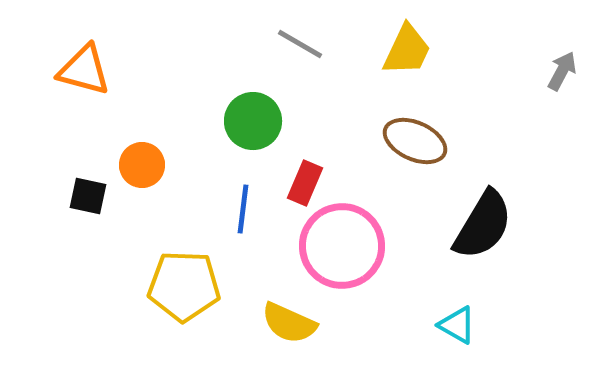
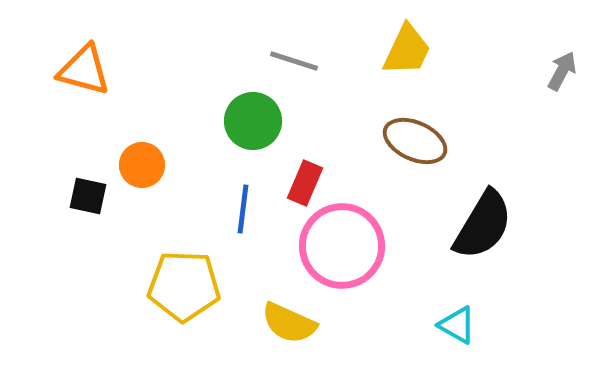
gray line: moved 6 px left, 17 px down; rotated 12 degrees counterclockwise
